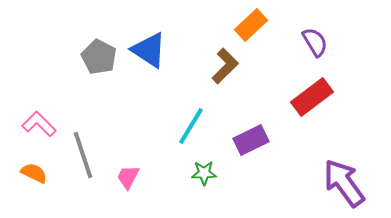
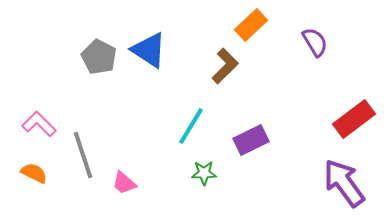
red rectangle: moved 42 px right, 22 px down
pink trapezoid: moved 4 px left, 6 px down; rotated 76 degrees counterclockwise
